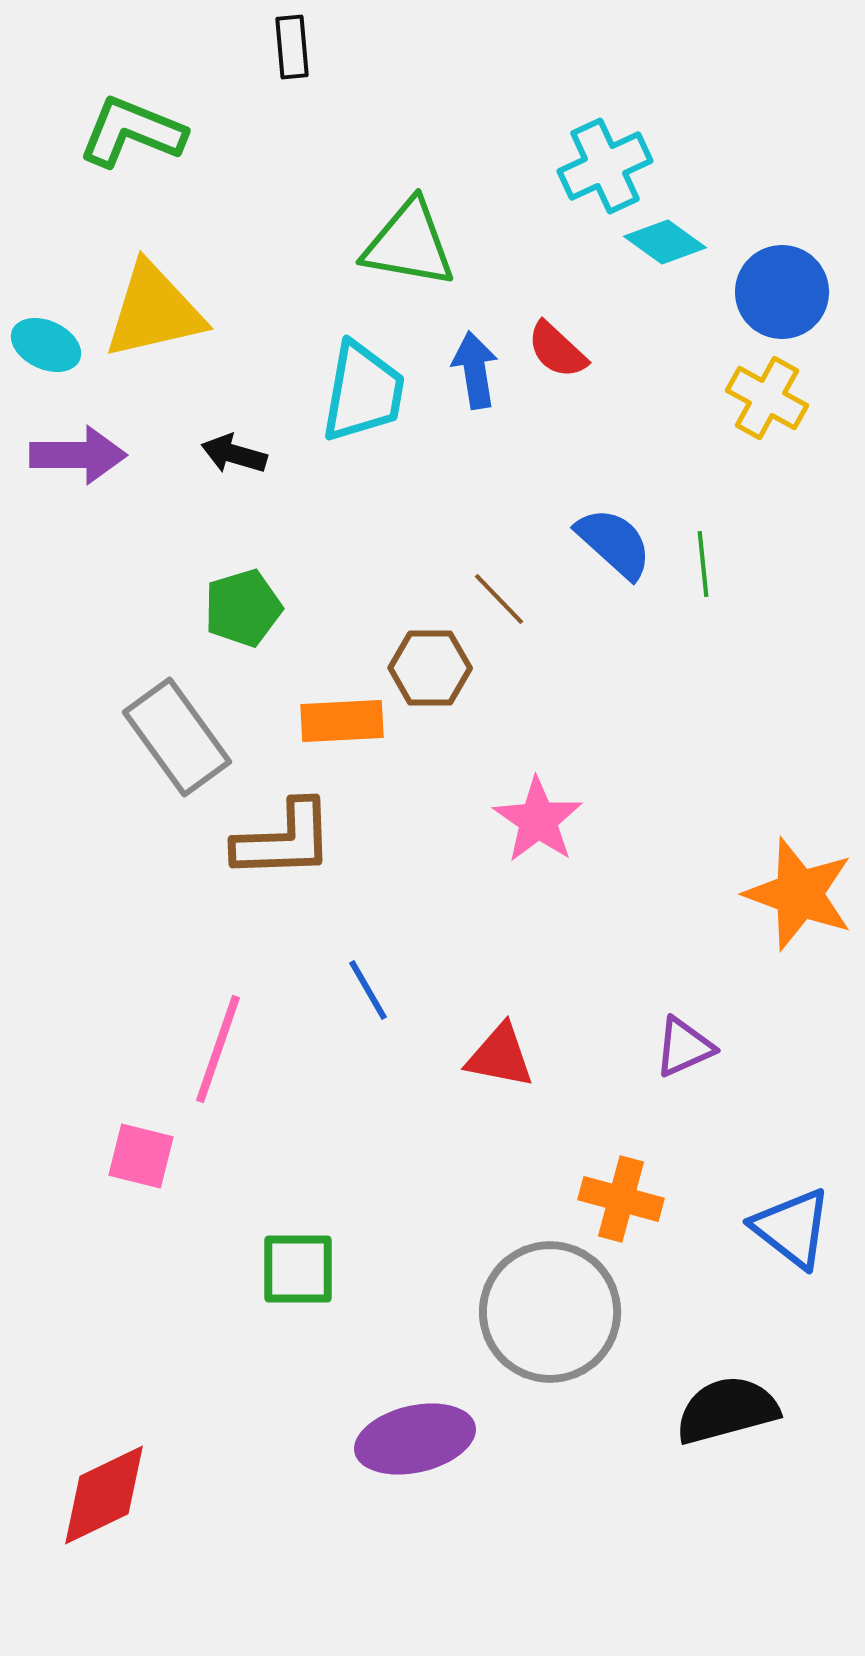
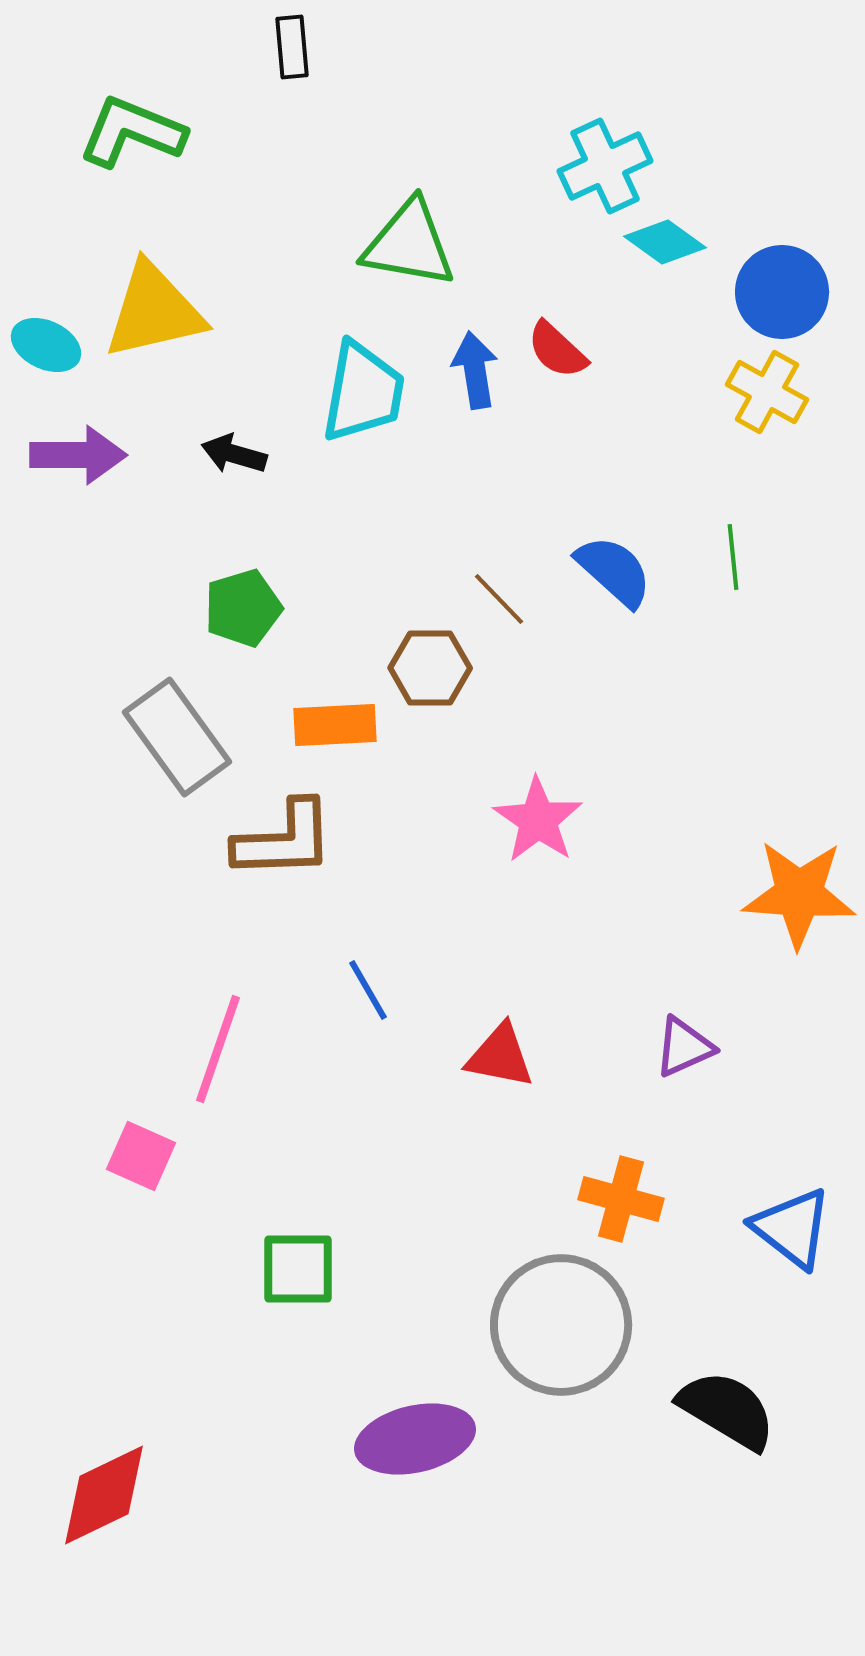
yellow cross: moved 6 px up
blue semicircle: moved 28 px down
green line: moved 30 px right, 7 px up
orange rectangle: moved 7 px left, 4 px down
orange star: rotated 16 degrees counterclockwise
pink square: rotated 10 degrees clockwise
gray circle: moved 11 px right, 13 px down
black semicircle: rotated 46 degrees clockwise
